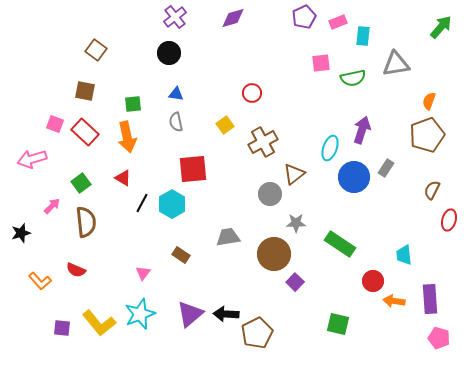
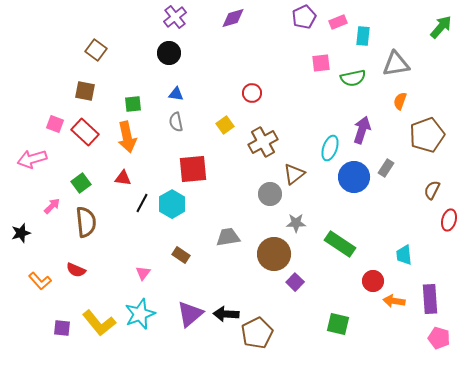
orange semicircle at (429, 101): moved 29 px left
red triangle at (123, 178): rotated 24 degrees counterclockwise
